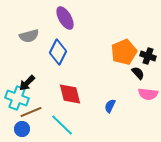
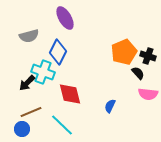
cyan cross: moved 26 px right, 26 px up
